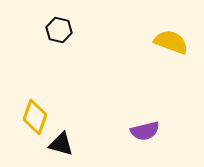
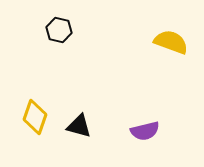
black triangle: moved 18 px right, 18 px up
